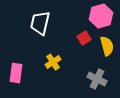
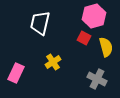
pink hexagon: moved 7 px left
red square: rotated 32 degrees counterclockwise
yellow semicircle: moved 1 px left, 1 px down
pink rectangle: rotated 18 degrees clockwise
